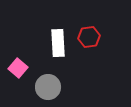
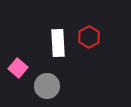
red hexagon: rotated 20 degrees counterclockwise
gray circle: moved 1 px left, 1 px up
